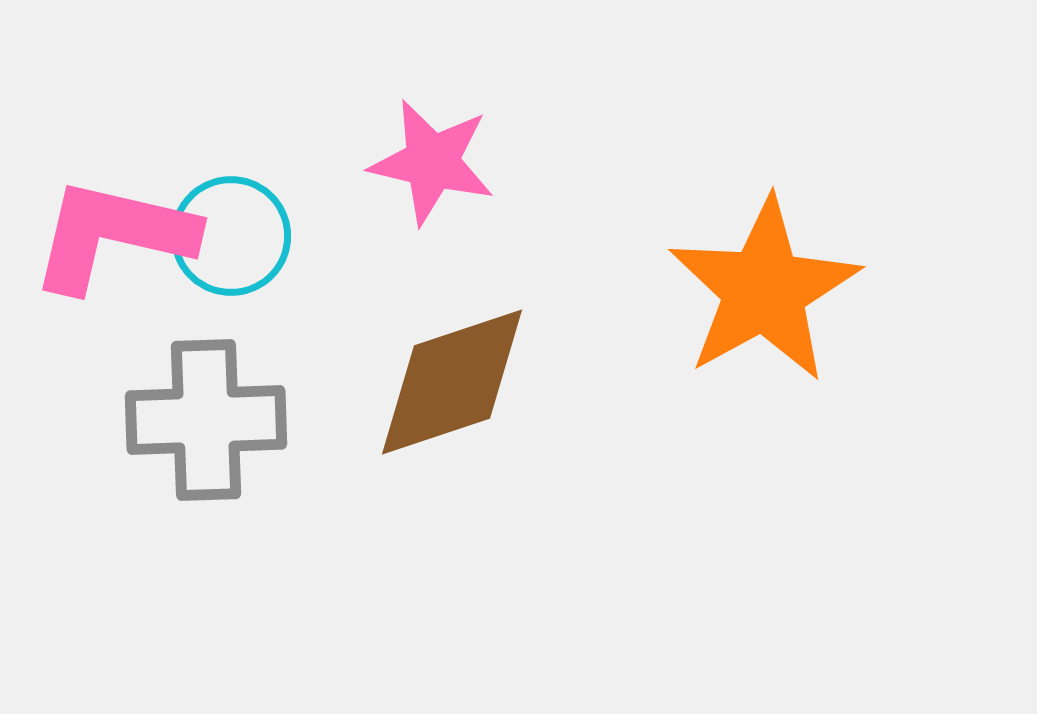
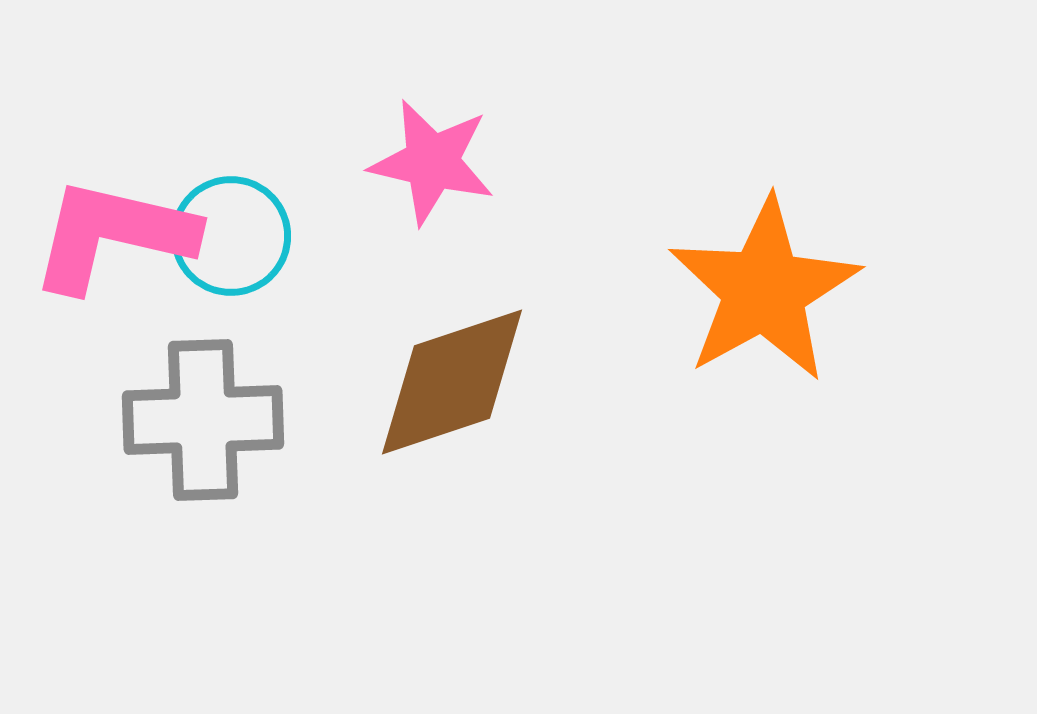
gray cross: moved 3 px left
